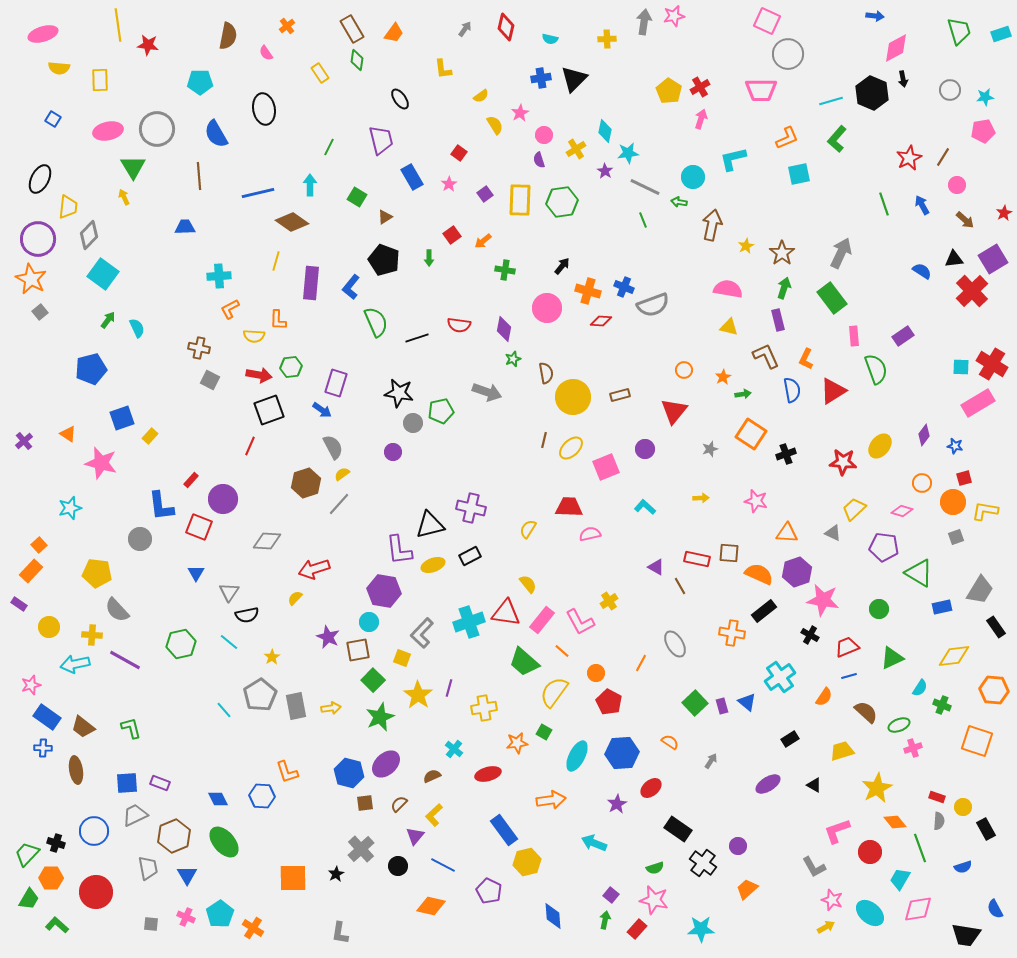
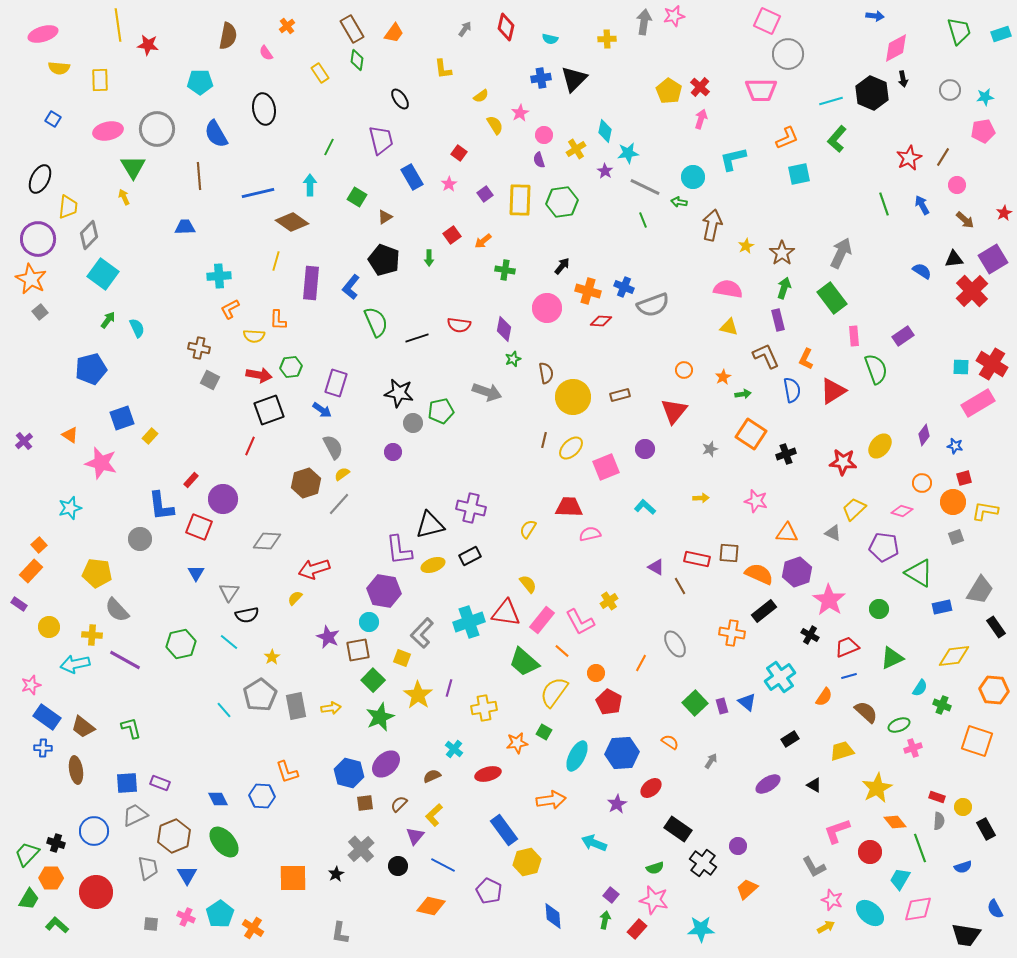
red cross at (700, 87): rotated 18 degrees counterclockwise
orange triangle at (68, 434): moved 2 px right, 1 px down
pink star at (823, 600): moved 6 px right; rotated 24 degrees clockwise
